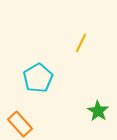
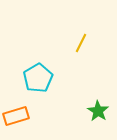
orange rectangle: moved 4 px left, 8 px up; rotated 65 degrees counterclockwise
